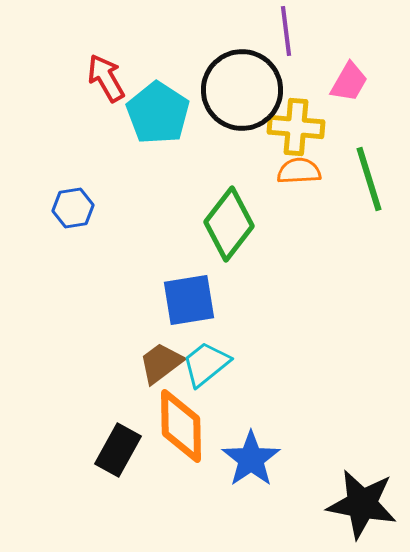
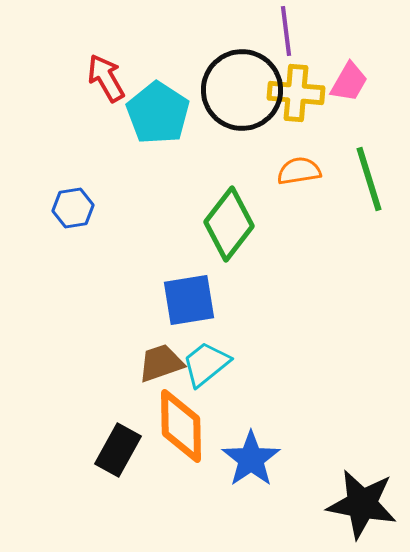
yellow cross: moved 34 px up
orange semicircle: rotated 6 degrees counterclockwise
brown trapezoid: rotated 18 degrees clockwise
